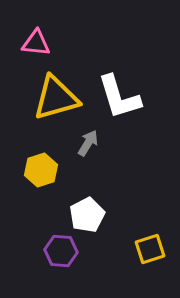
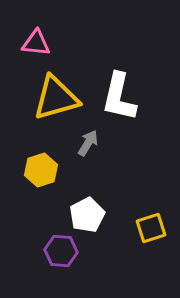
white L-shape: rotated 30 degrees clockwise
yellow square: moved 1 px right, 21 px up
